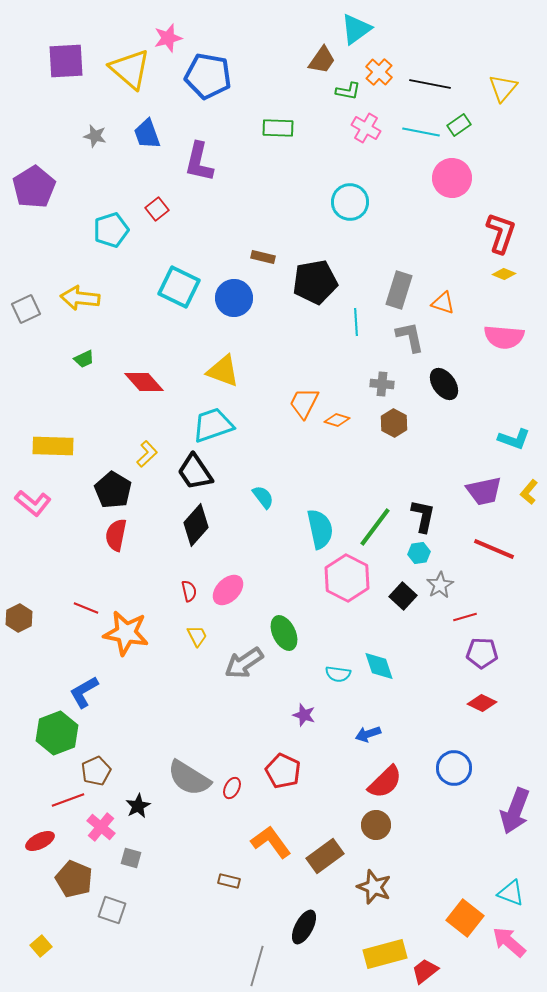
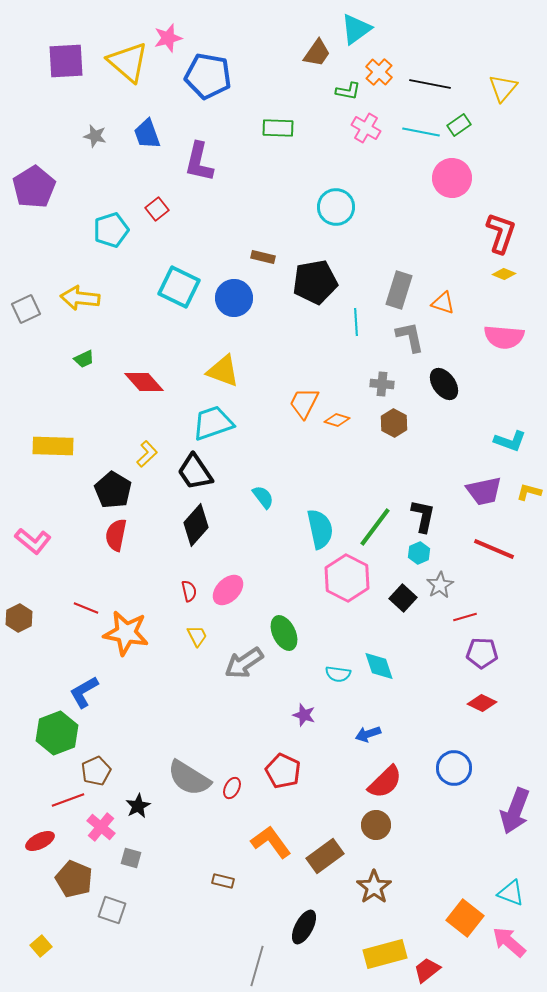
brown trapezoid at (322, 60): moved 5 px left, 7 px up
yellow triangle at (130, 69): moved 2 px left, 7 px up
cyan circle at (350, 202): moved 14 px left, 5 px down
cyan trapezoid at (213, 425): moved 2 px up
cyan L-shape at (514, 439): moved 4 px left, 2 px down
yellow L-shape at (529, 492): rotated 65 degrees clockwise
pink L-shape at (33, 503): moved 38 px down
cyan hexagon at (419, 553): rotated 15 degrees counterclockwise
black square at (403, 596): moved 2 px down
brown rectangle at (229, 881): moved 6 px left
brown star at (374, 887): rotated 16 degrees clockwise
red trapezoid at (425, 971): moved 2 px right, 1 px up
